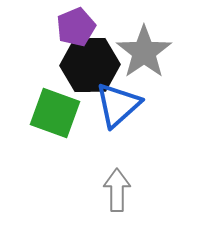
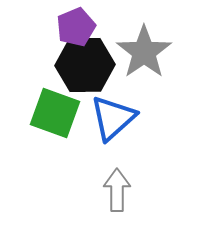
black hexagon: moved 5 px left
blue triangle: moved 5 px left, 13 px down
